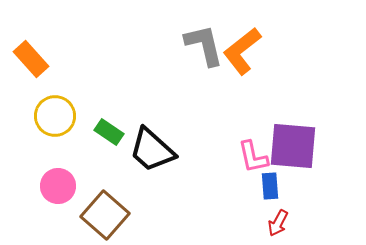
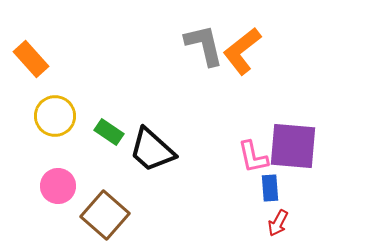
blue rectangle: moved 2 px down
